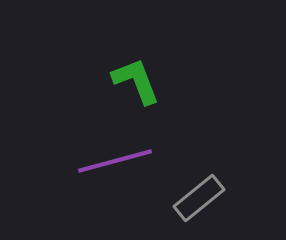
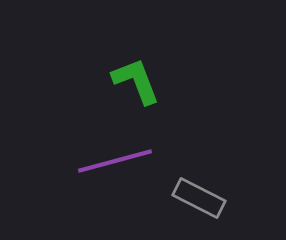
gray rectangle: rotated 66 degrees clockwise
